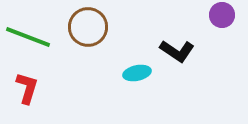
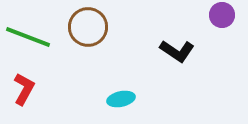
cyan ellipse: moved 16 px left, 26 px down
red L-shape: moved 3 px left, 1 px down; rotated 12 degrees clockwise
